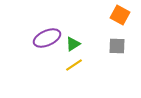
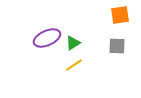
orange square: rotated 36 degrees counterclockwise
green triangle: moved 1 px up
